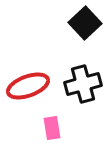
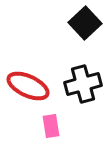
red ellipse: rotated 45 degrees clockwise
pink rectangle: moved 1 px left, 2 px up
